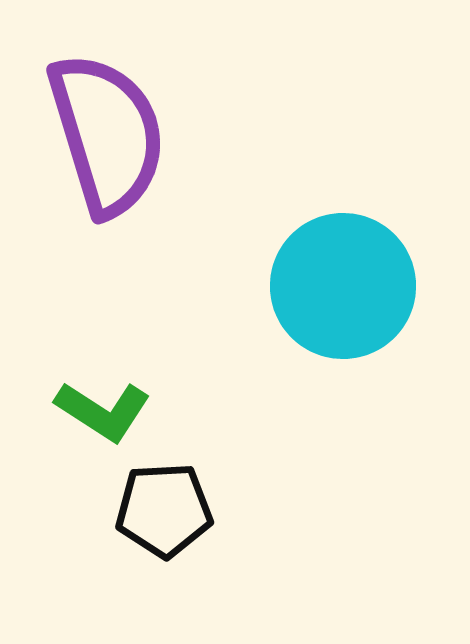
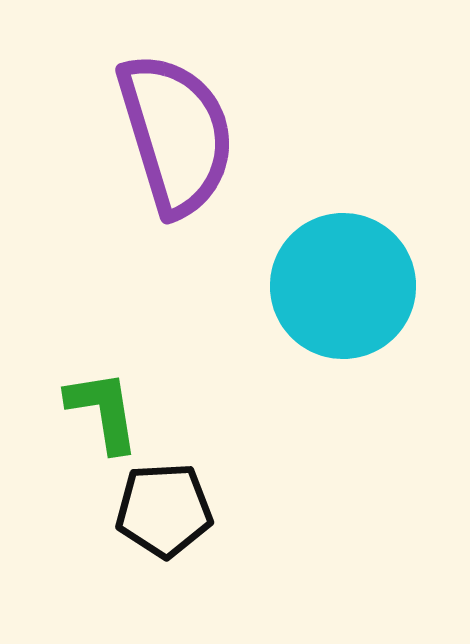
purple semicircle: moved 69 px right
green L-shape: rotated 132 degrees counterclockwise
